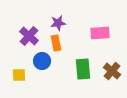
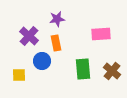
purple star: moved 1 px left, 4 px up
pink rectangle: moved 1 px right, 1 px down
